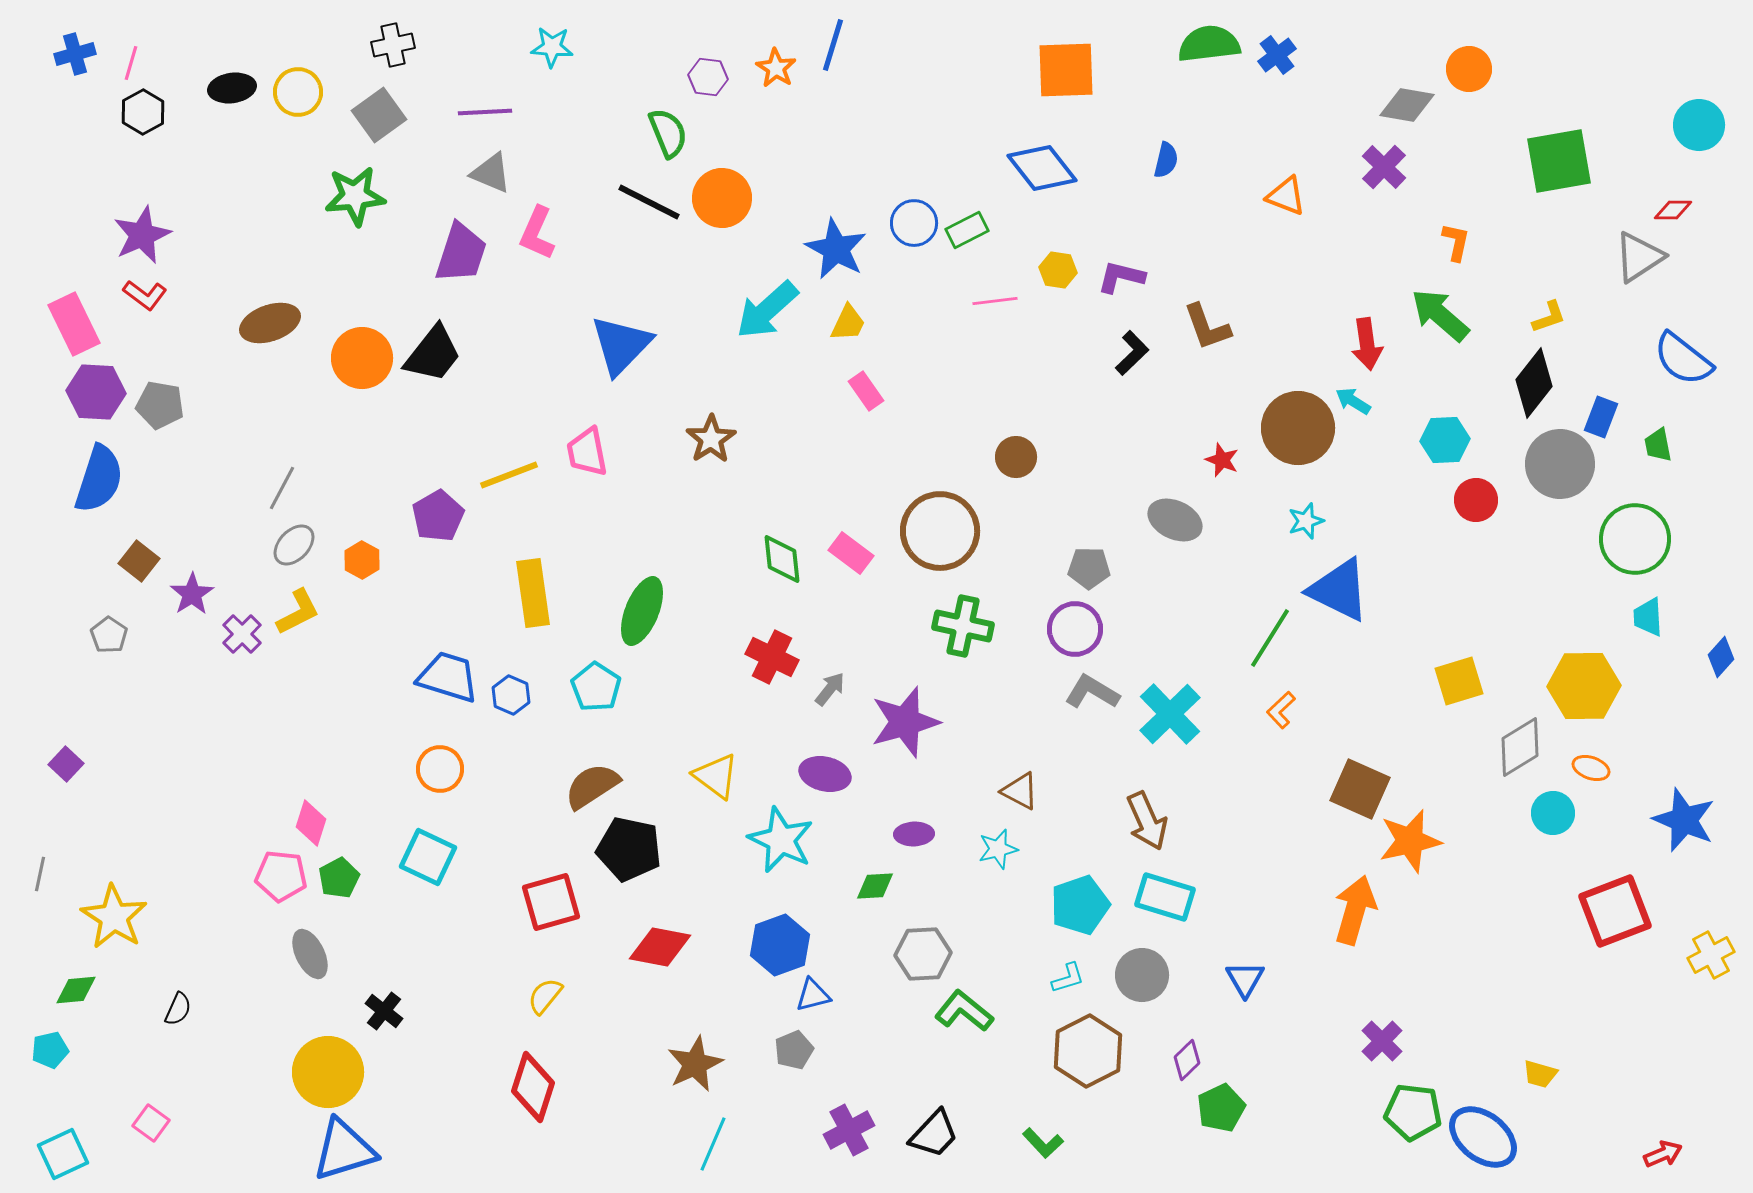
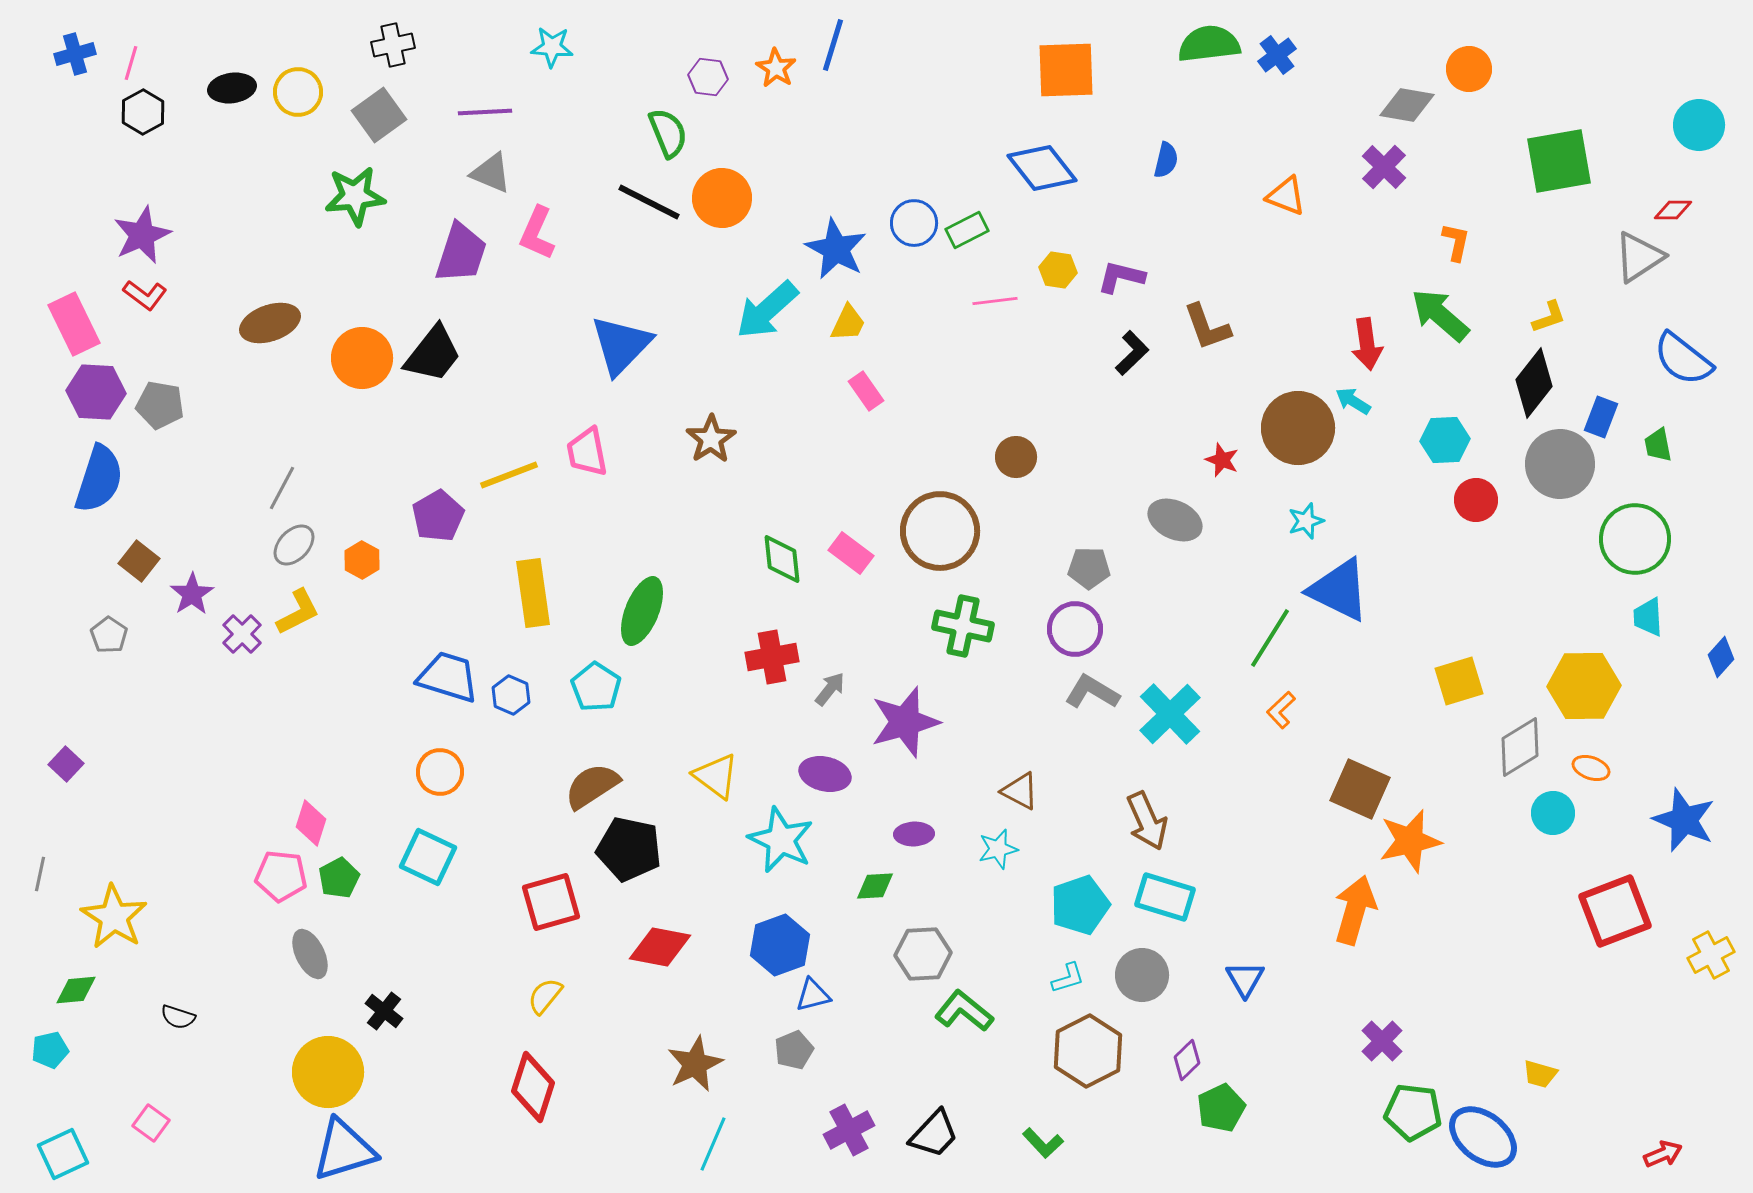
red cross at (772, 657): rotated 36 degrees counterclockwise
orange circle at (440, 769): moved 3 px down
black semicircle at (178, 1009): moved 8 px down; rotated 84 degrees clockwise
